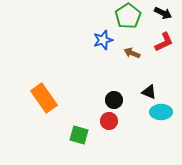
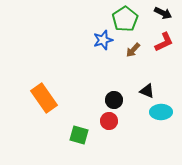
green pentagon: moved 3 px left, 3 px down
brown arrow: moved 1 px right, 3 px up; rotated 70 degrees counterclockwise
black triangle: moved 2 px left, 1 px up
